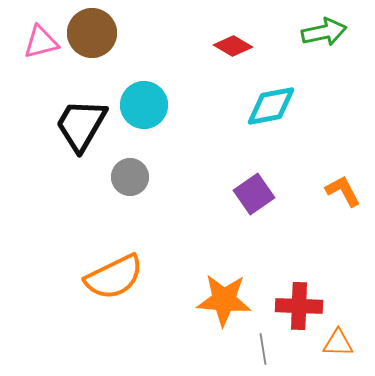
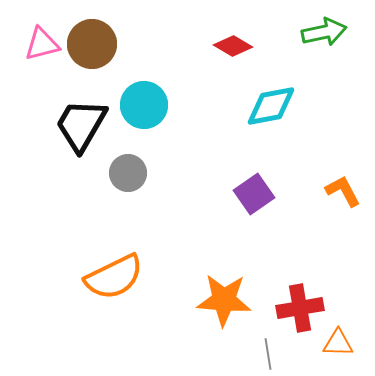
brown circle: moved 11 px down
pink triangle: moved 1 px right, 2 px down
gray circle: moved 2 px left, 4 px up
red cross: moved 1 px right, 2 px down; rotated 12 degrees counterclockwise
gray line: moved 5 px right, 5 px down
